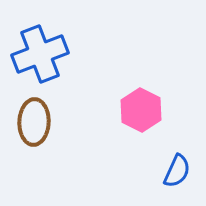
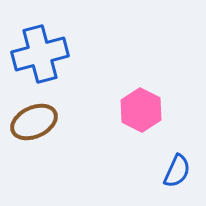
blue cross: rotated 6 degrees clockwise
brown ellipse: rotated 63 degrees clockwise
